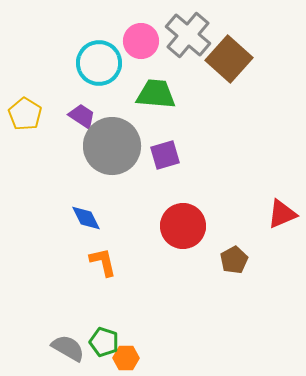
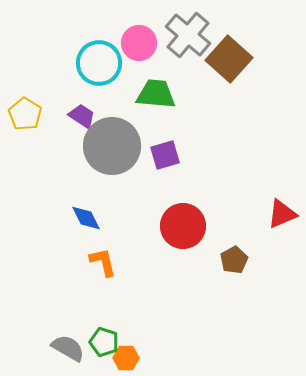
pink circle: moved 2 px left, 2 px down
